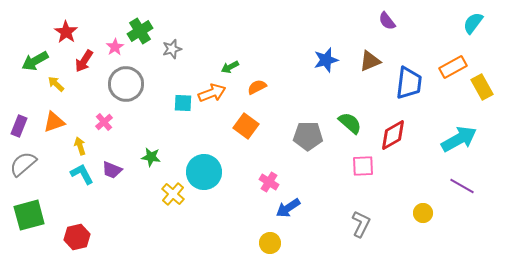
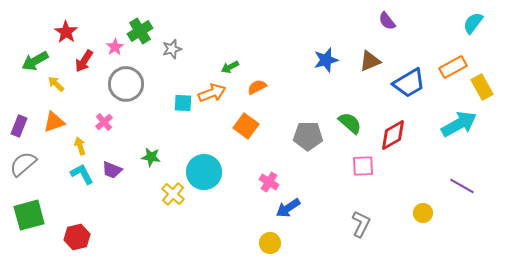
blue trapezoid at (409, 83): rotated 52 degrees clockwise
cyan arrow at (459, 139): moved 15 px up
